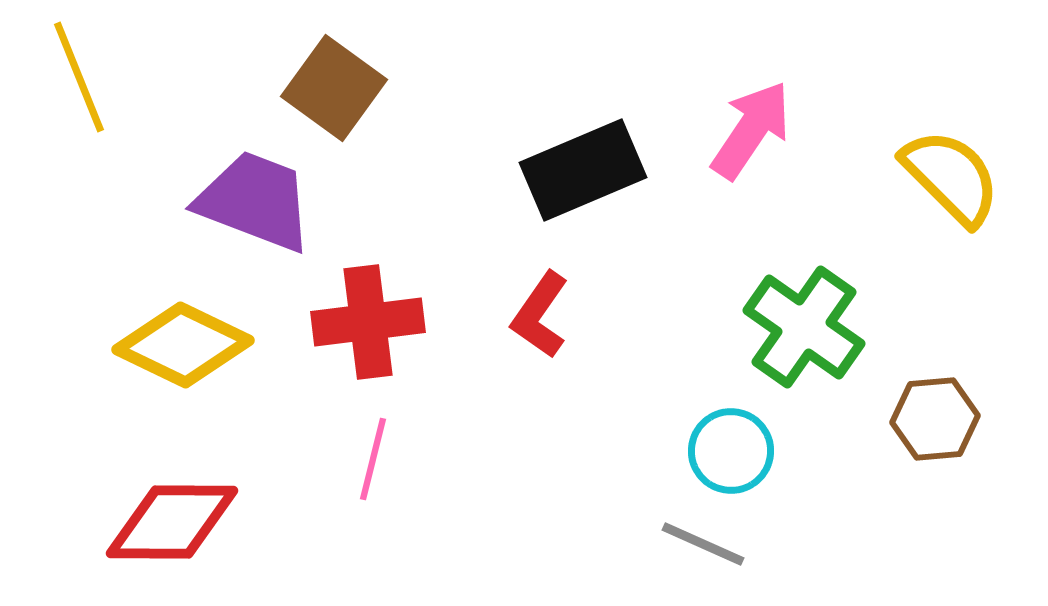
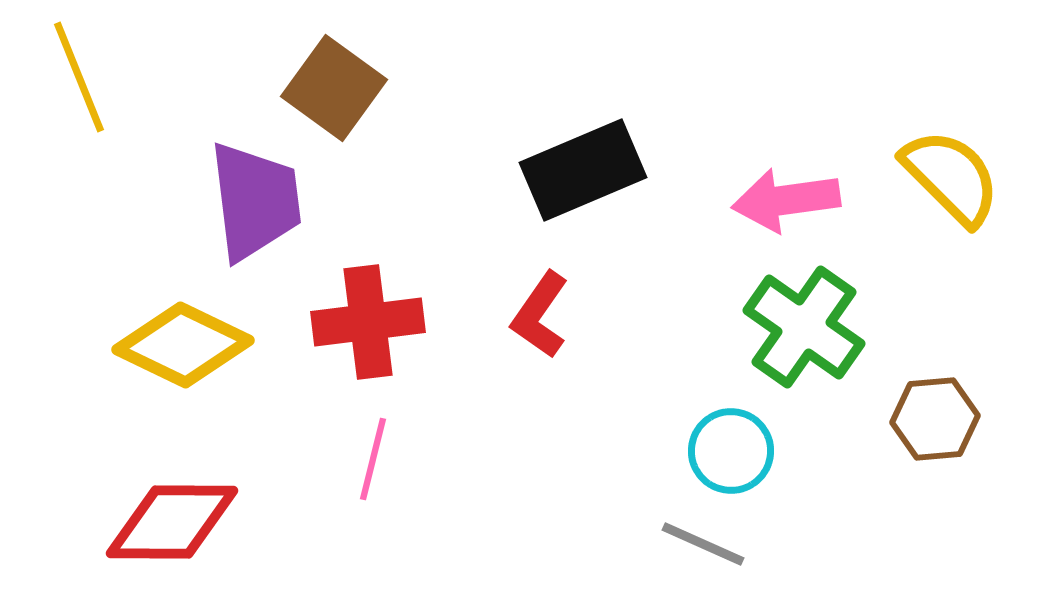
pink arrow: moved 35 px right, 70 px down; rotated 132 degrees counterclockwise
purple trapezoid: rotated 62 degrees clockwise
